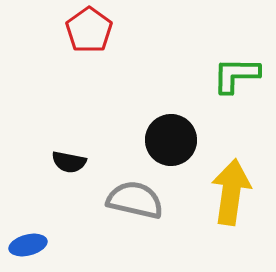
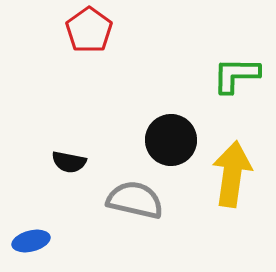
yellow arrow: moved 1 px right, 18 px up
blue ellipse: moved 3 px right, 4 px up
